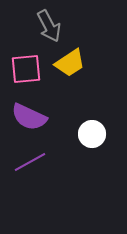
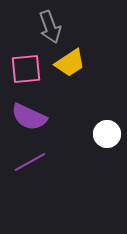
gray arrow: moved 1 px right, 1 px down; rotated 8 degrees clockwise
white circle: moved 15 px right
